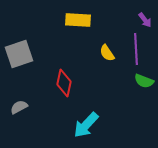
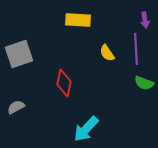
purple arrow: rotated 28 degrees clockwise
green semicircle: moved 2 px down
gray semicircle: moved 3 px left
cyan arrow: moved 4 px down
